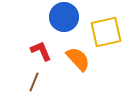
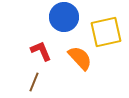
orange semicircle: moved 2 px right, 1 px up
